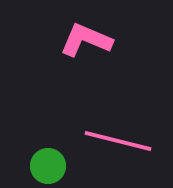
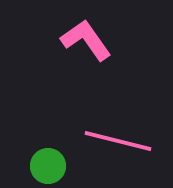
pink L-shape: rotated 32 degrees clockwise
